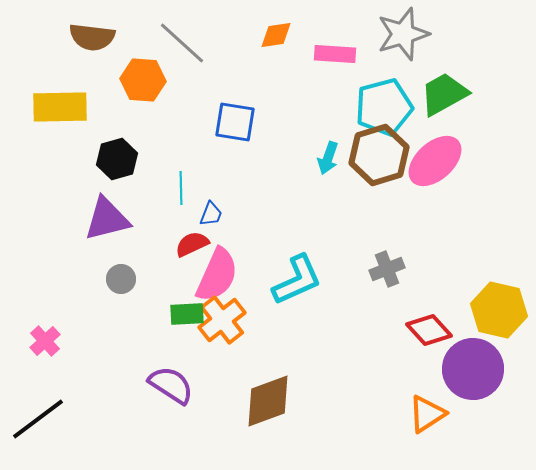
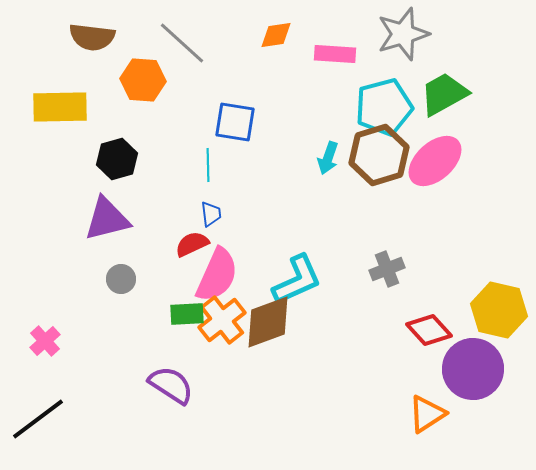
cyan line: moved 27 px right, 23 px up
blue trapezoid: rotated 28 degrees counterclockwise
brown diamond: moved 79 px up
